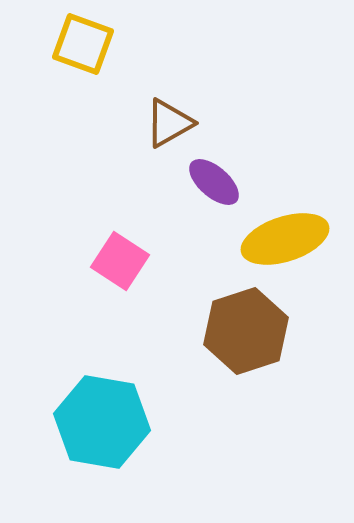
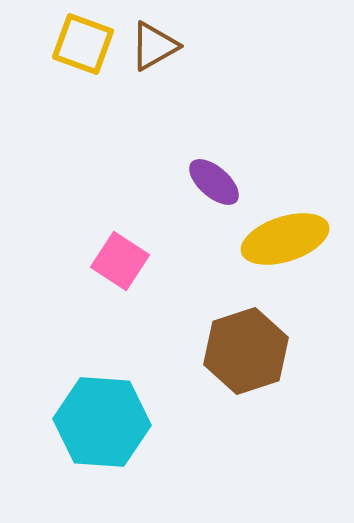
brown triangle: moved 15 px left, 77 px up
brown hexagon: moved 20 px down
cyan hexagon: rotated 6 degrees counterclockwise
